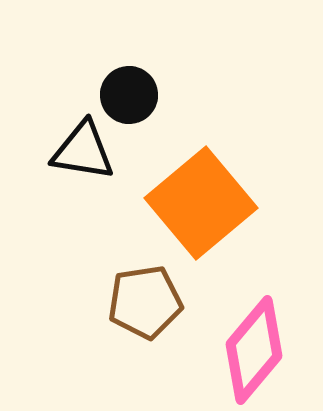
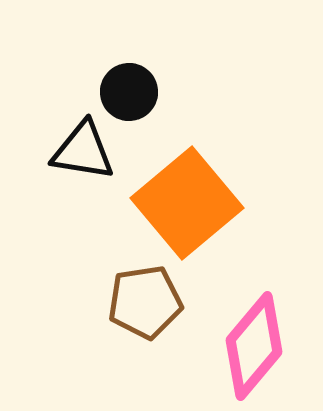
black circle: moved 3 px up
orange square: moved 14 px left
pink diamond: moved 4 px up
